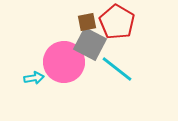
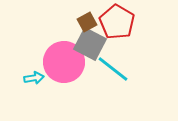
brown square: rotated 18 degrees counterclockwise
cyan line: moved 4 px left
